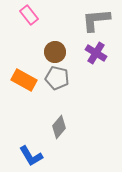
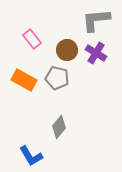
pink rectangle: moved 3 px right, 24 px down
brown circle: moved 12 px right, 2 px up
